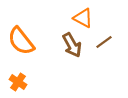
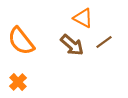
brown arrow: rotated 20 degrees counterclockwise
orange cross: rotated 12 degrees clockwise
